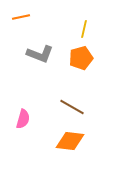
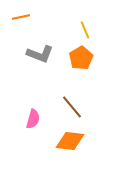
yellow line: moved 1 px right, 1 px down; rotated 36 degrees counterclockwise
orange pentagon: rotated 15 degrees counterclockwise
brown line: rotated 20 degrees clockwise
pink semicircle: moved 10 px right
